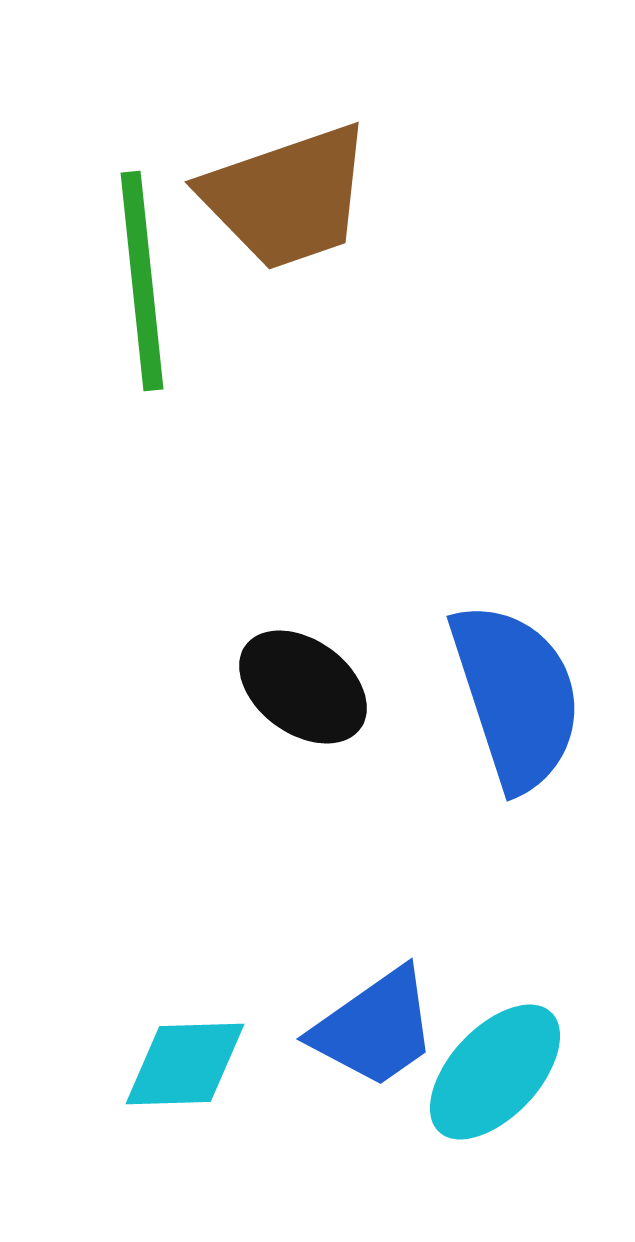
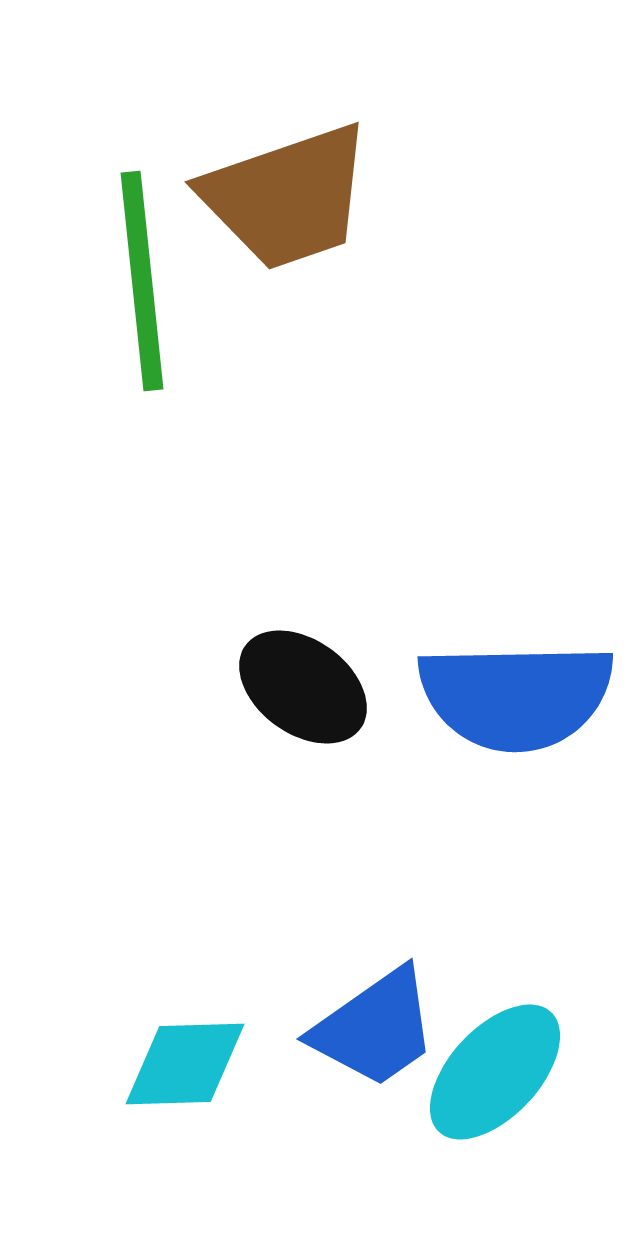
blue semicircle: rotated 107 degrees clockwise
